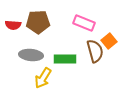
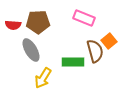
pink rectangle: moved 5 px up
gray ellipse: moved 5 px up; rotated 55 degrees clockwise
green rectangle: moved 8 px right, 3 px down
